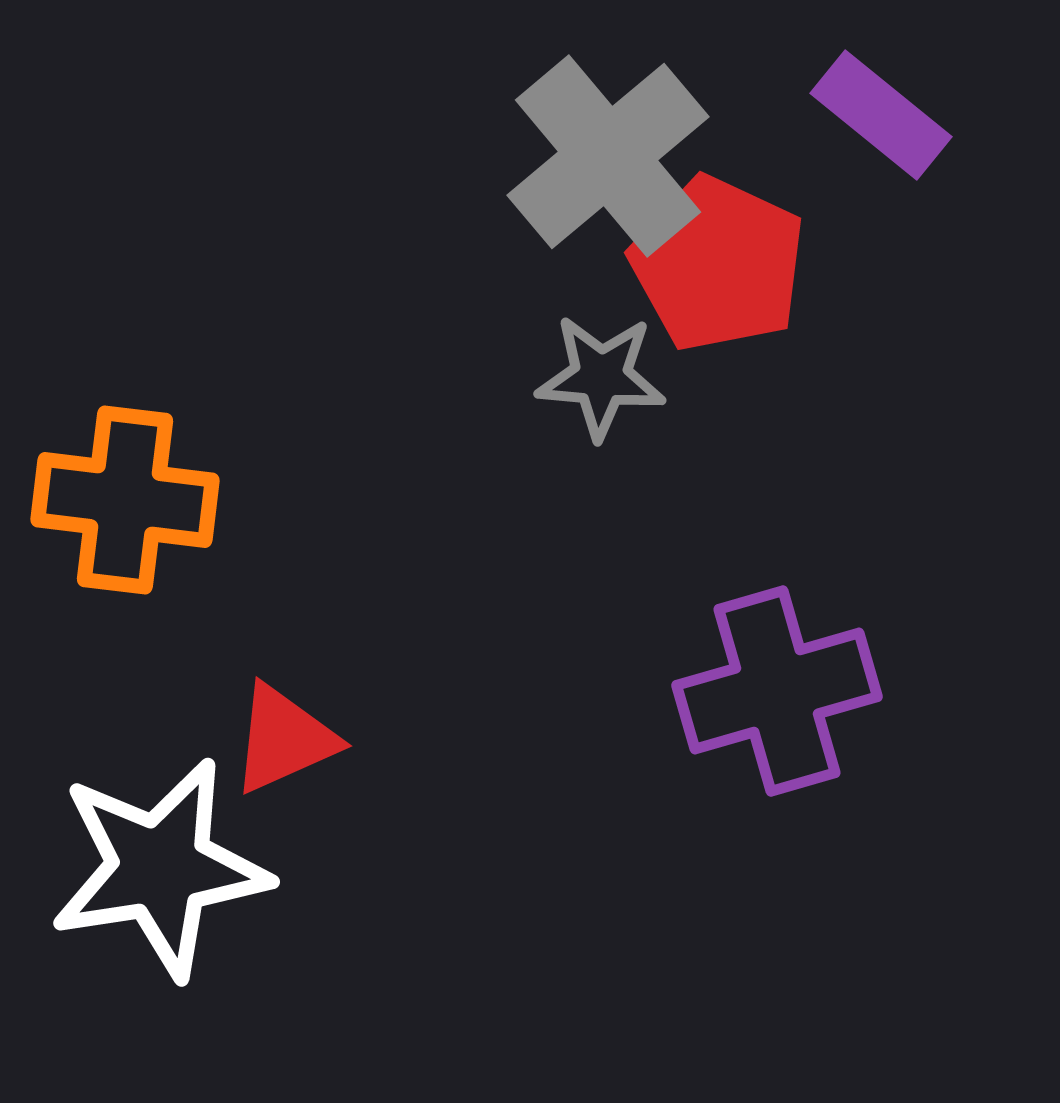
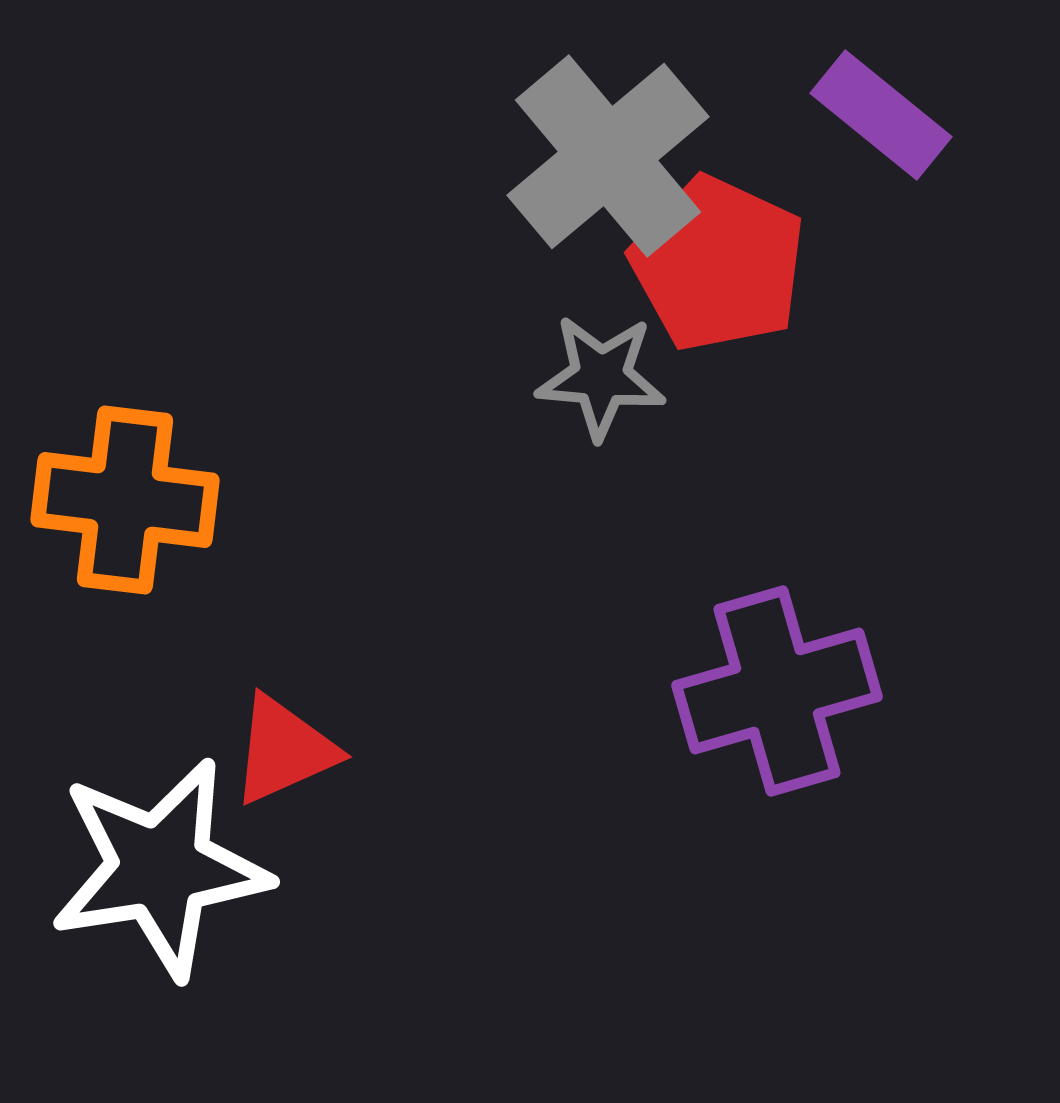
red triangle: moved 11 px down
